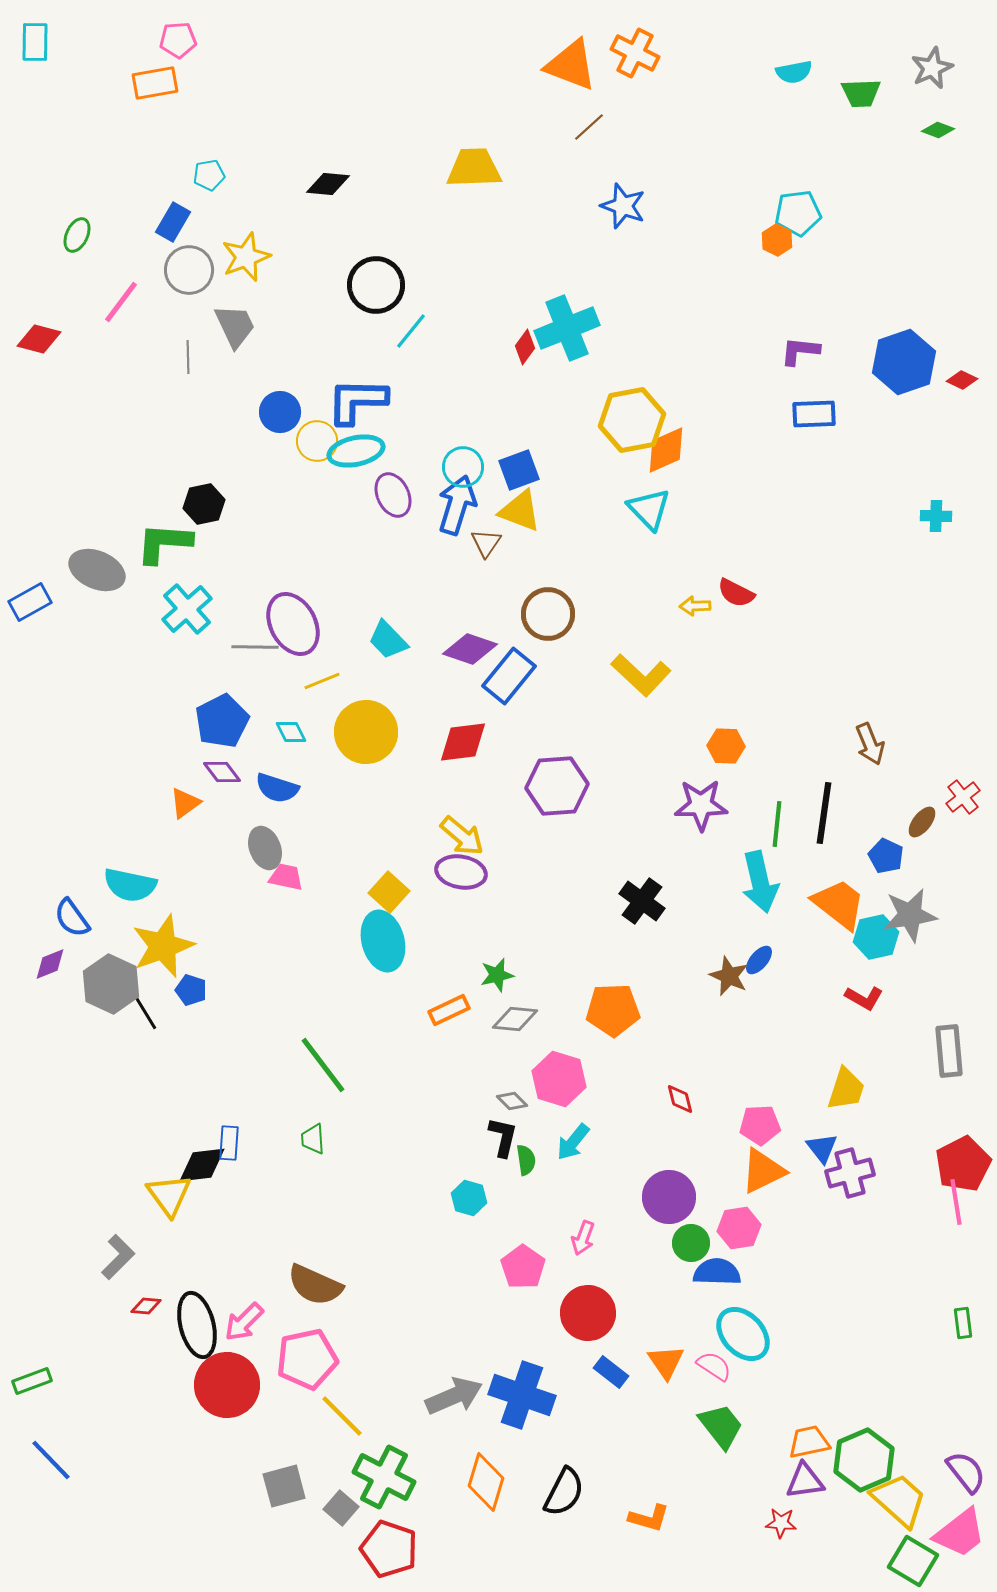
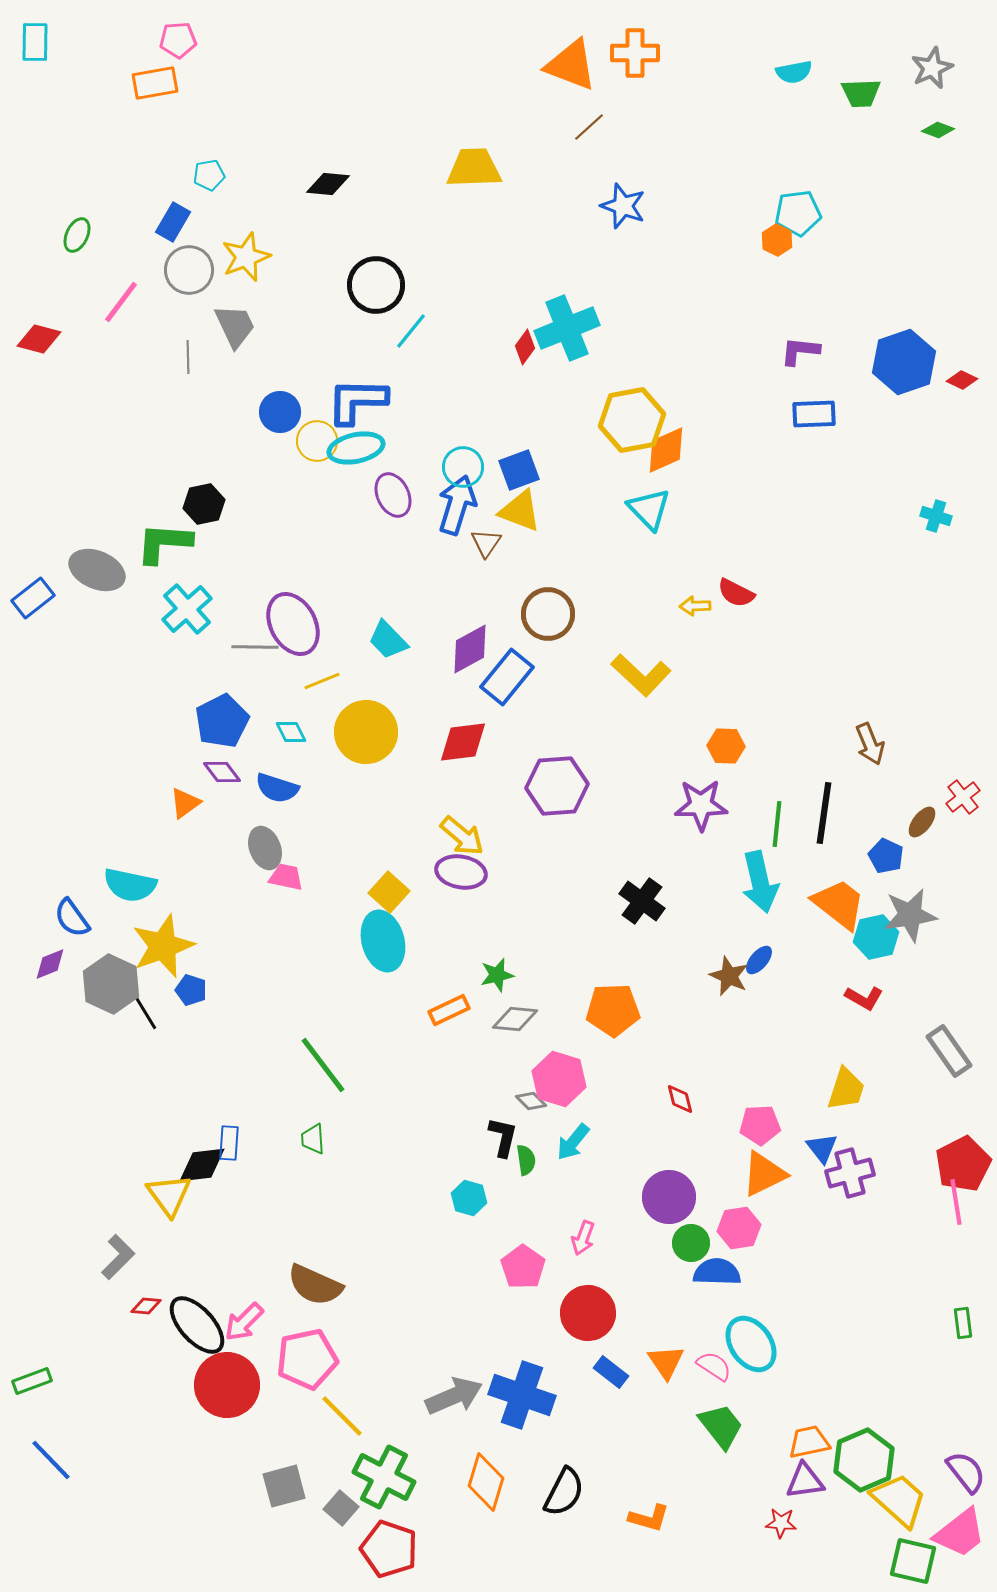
orange cross at (635, 53): rotated 27 degrees counterclockwise
cyan ellipse at (356, 451): moved 3 px up
cyan cross at (936, 516): rotated 16 degrees clockwise
blue rectangle at (30, 602): moved 3 px right, 4 px up; rotated 9 degrees counterclockwise
purple diamond at (470, 649): rotated 48 degrees counterclockwise
blue rectangle at (509, 676): moved 2 px left, 1 px down
gray rectangle at (949, 1051): rotated 30 degrees counterclockwise
gray diamond at (512, 1101): moved 19 px right
orange triangle at (763, 1171): moved 1 px right, 3 px down
black ellipse at (197, 1325): rotated 28 degrees counterclockwise
cyan ellipse at (743, 1334): moved 8 px right, 10 px down; rotated 8 degrees clockwise
green square at (913, 1561): rotated 18 degrees counterclockwise
